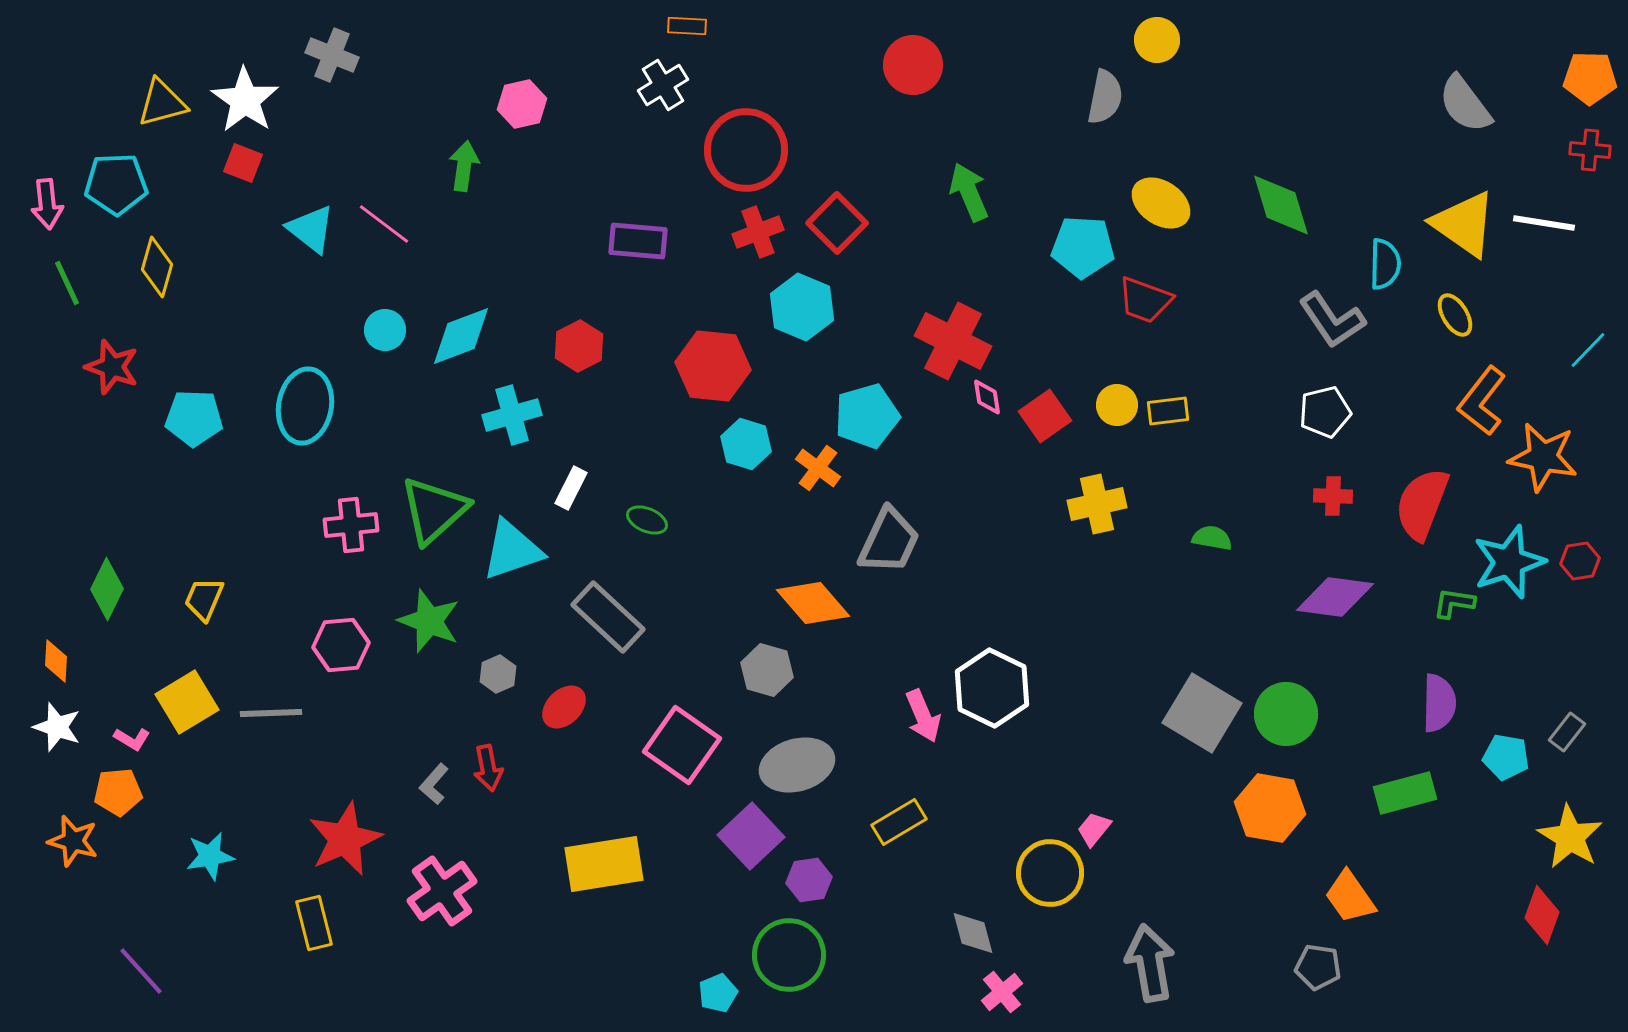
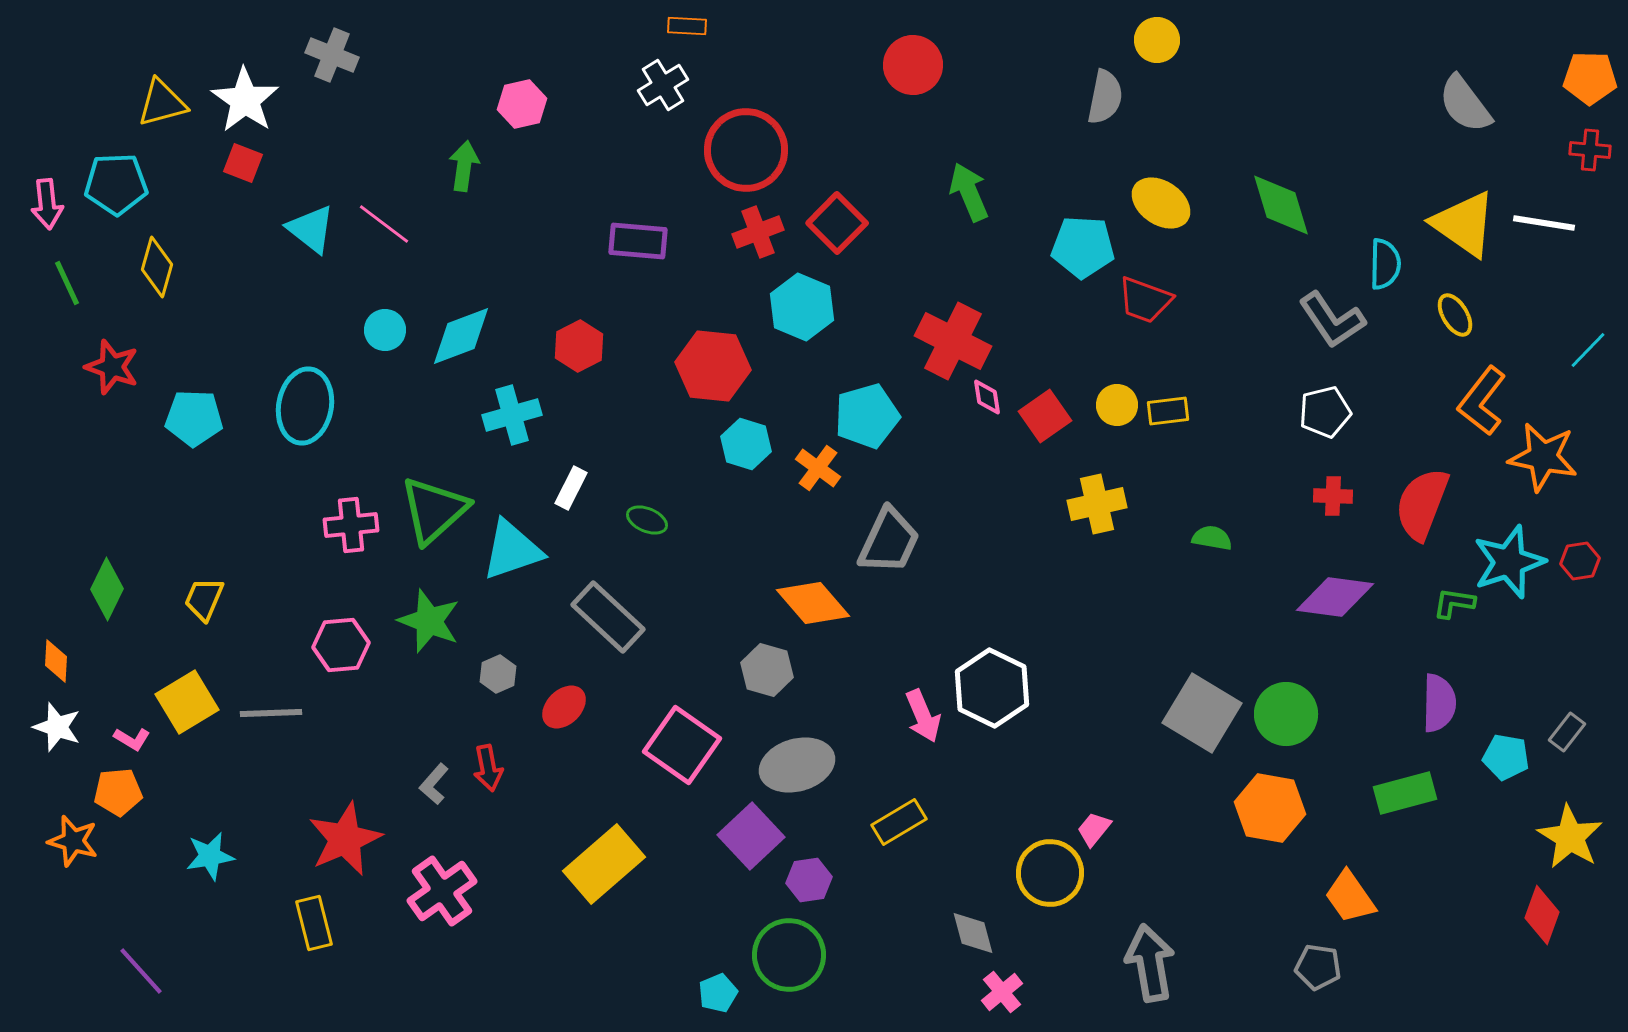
yellow rectangle at (604, 864): rotated 32 degrees counterclockwise
